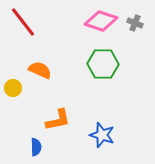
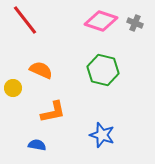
red line: moved 2 px right, 2 px up
green hexagon: moved 6 px down; rotated 12 degrees clockwise
orange semicircle: moved 1 px right
orange L-shape: moved 5 px left, 8 px up
blue semicircle: moved 1 px right, 2 px up; rotated 78 degrees counterclockwise
